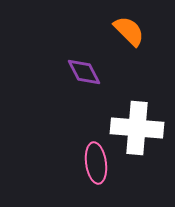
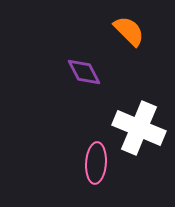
white cross: moved 2 px right; rotated 18 degrees clockwise
pink ellipse: rotated 12 degrees clockwise
